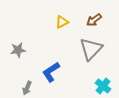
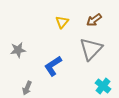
yellow triangle: rotated 24 degrees counterclockwise
blue L-shape: moved 2 px right, 6 px up
